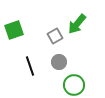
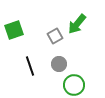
gray circle: moved 2 px down
